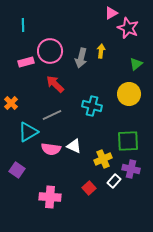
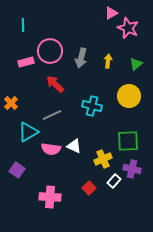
yellow arrow: moved 7 px right, 10 px down
yellow circle: moved 2 px down
purple cross: moved 1 px right
